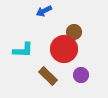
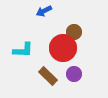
red circle: moved 1 px left, 1 px up
purple circle: moved 7 px left, 1 px up
